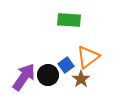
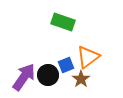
green rectangle: moved 6 px left, 2 px down; rotated 15 degrees clockwise
blue square: rotated 14 degrees clockwise
